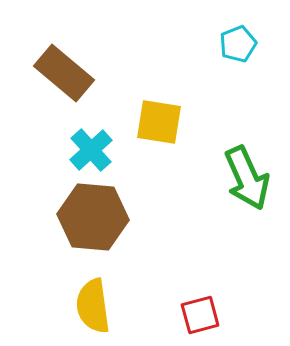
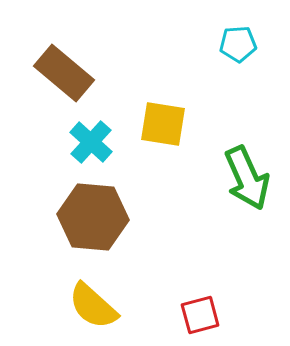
cyan pentagon: rotated 18 degrees clockwise
yellow square: moved 4 px right, 2 px down
cyan cross: moved 8 px up; rotated 6 degrees counterclockwise
yellow semicircle: rotated 40 degrees counterclockwise
